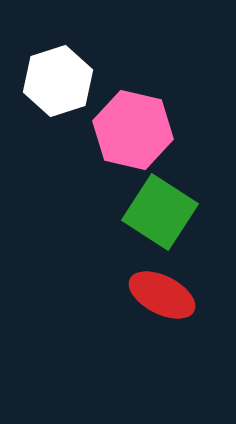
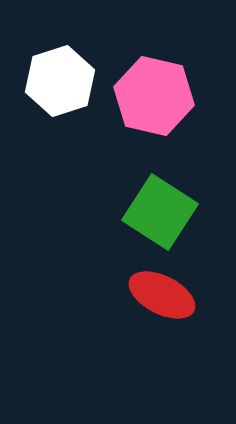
white hexagon: moved 2 px right
pink hexagon: moved 21 px right, 34 px up
